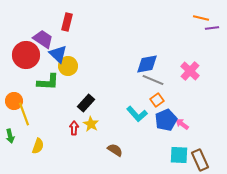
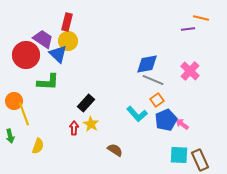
purple line: moved 24 px left, 1 px down
yellow circle: moved 25 px up
